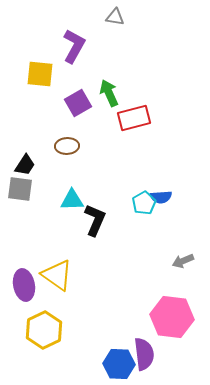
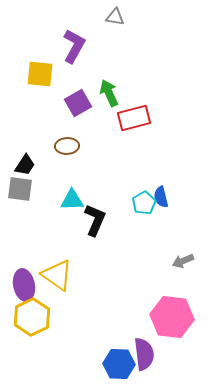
blue semicircle: rotated 80 degrees clockwise
yellow hexagon: moved 12 px left, 13 px up
